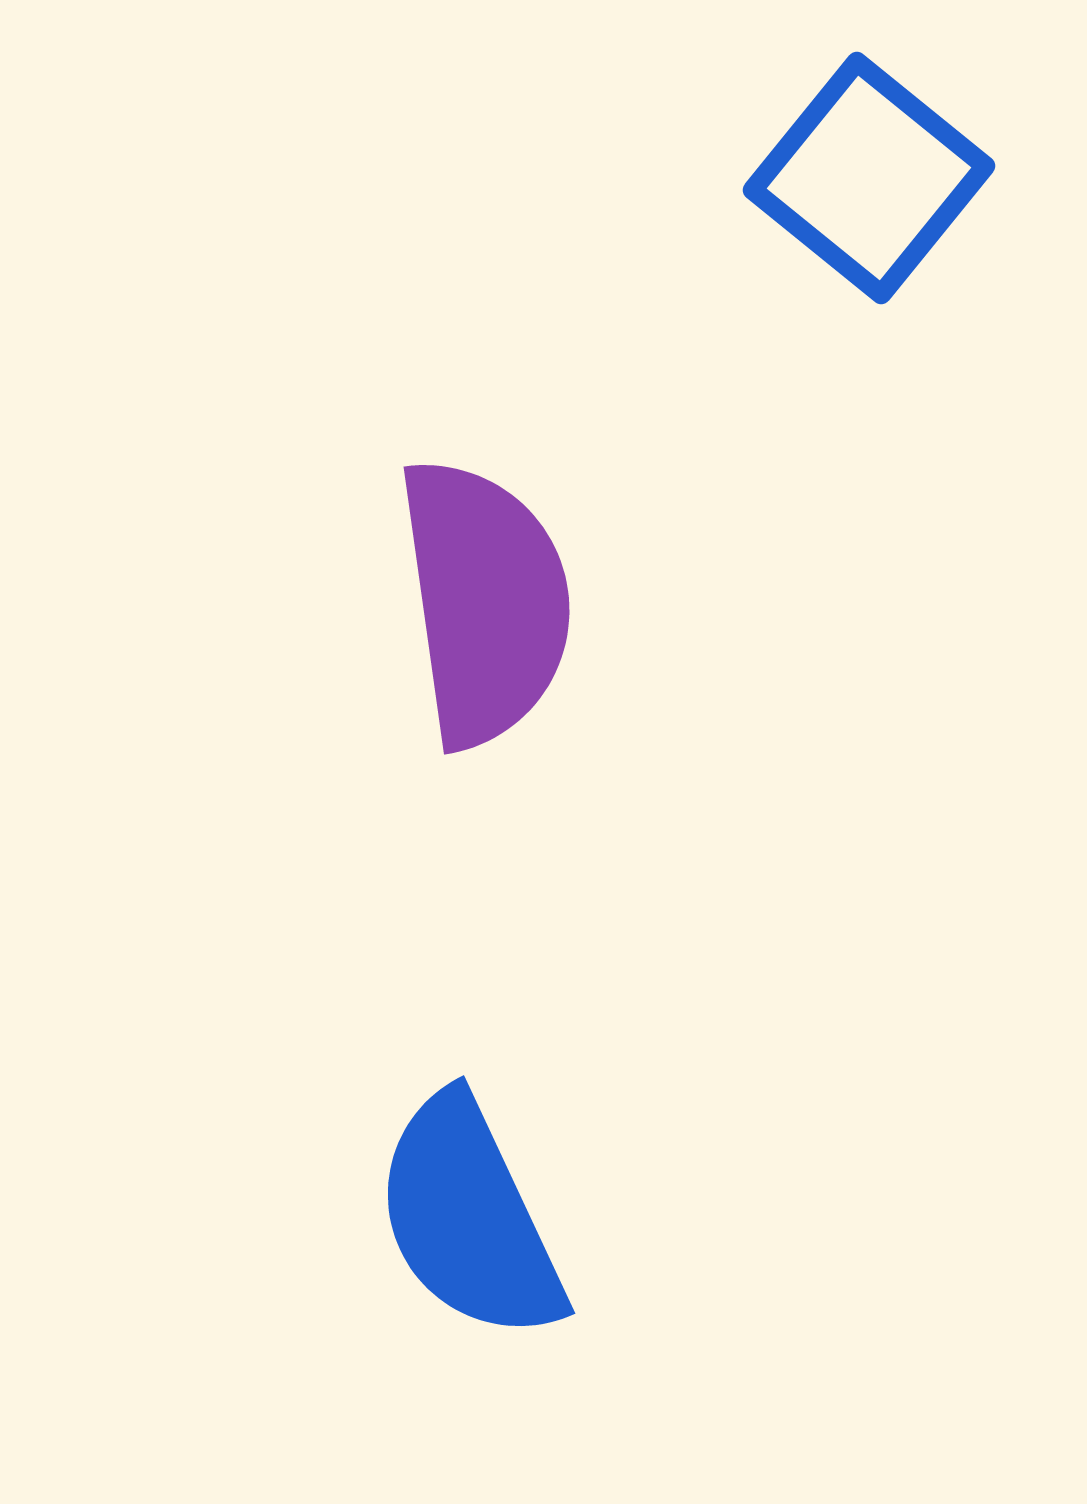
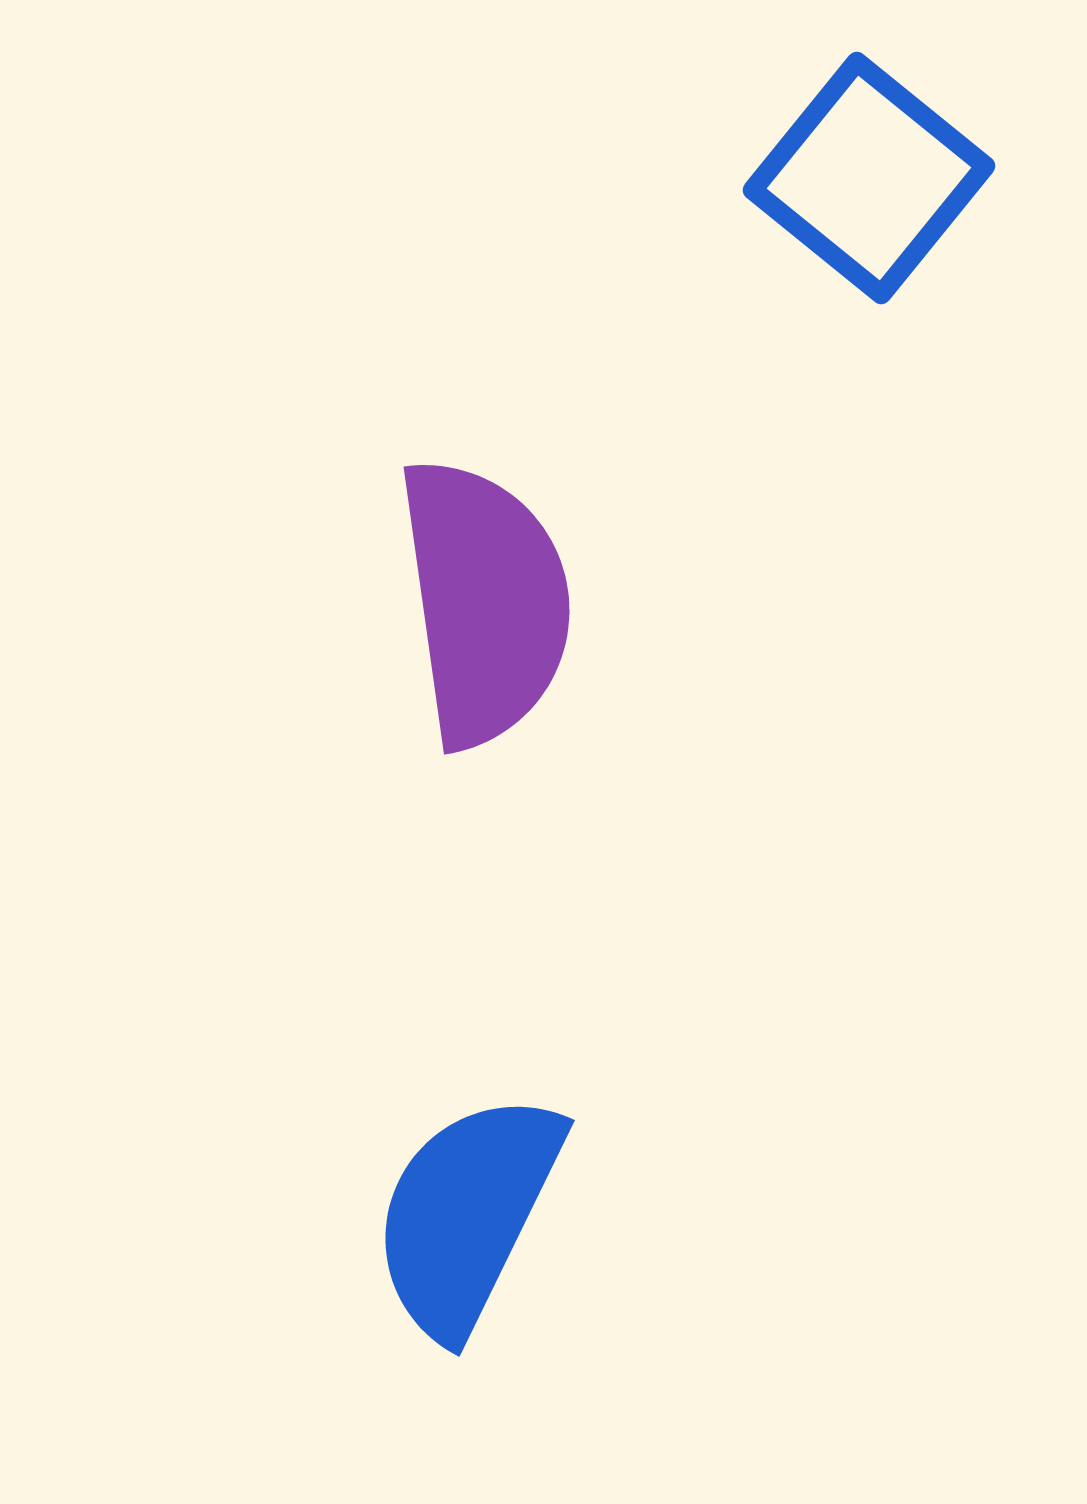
blue semicircle: moved 2 px left, 4 px up; rotated 51 degrees clockwise
